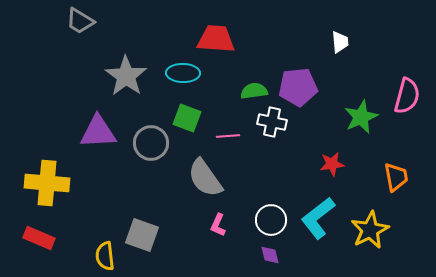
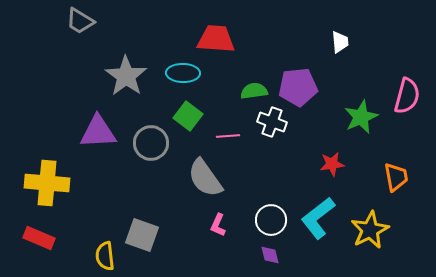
green square: moved 1 px right, 2 px up; rotated 16 degrees clockwise
white cross: rotated 8 degrees clockwise
